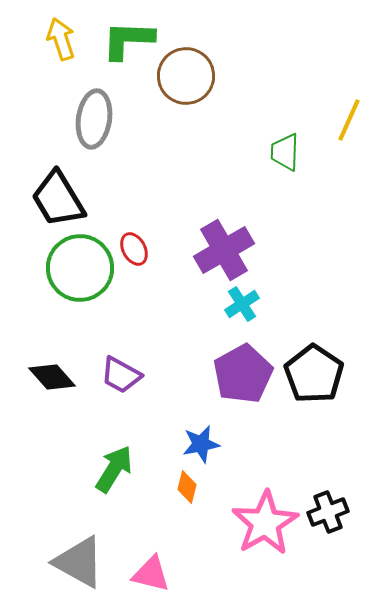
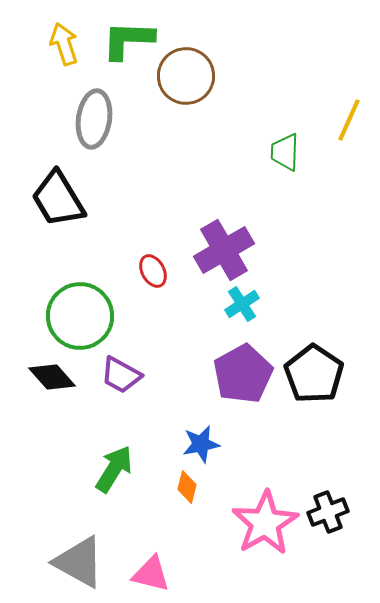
yellow arrow: moved 3 px right, 5 px down
red ellipse: moved 19 px right, 22 px down
green circle: moved 48 px down
